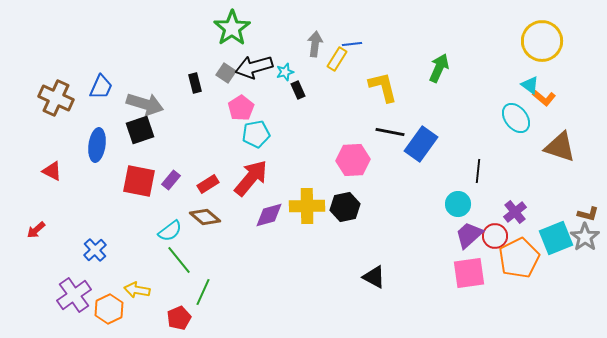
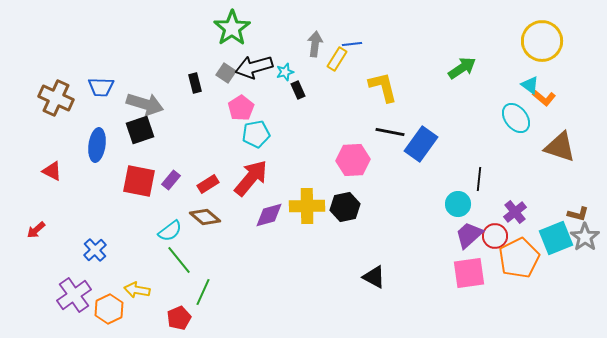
green arrow at (439, 68): moved 23 px right; rotated 32 degrees clockwise
blue trapezoid at (101, 87): rotated 68 degrees clockwise
black line at (478, 171): moved 1 px right, 8 px down
brown L-shape at (588, 214): moved 10 px left
